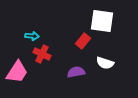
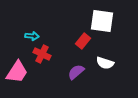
purple semicircle: rotated 30 degrees counterclockwise
